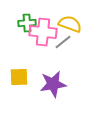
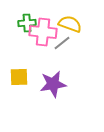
gray line: moved 1 px left, 1 px down
